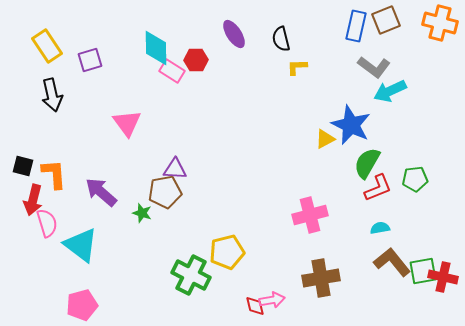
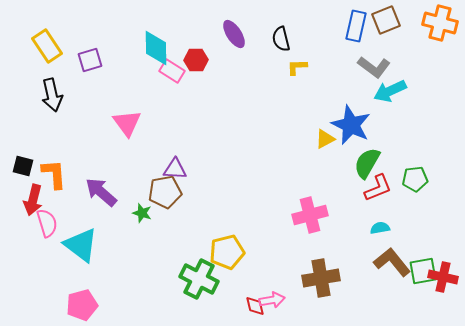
green cross: moved 8 px right, 4 px down
